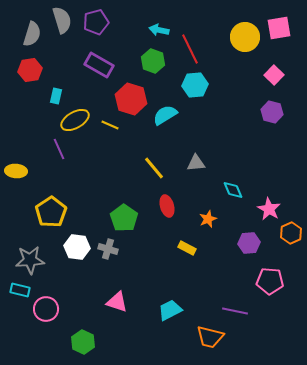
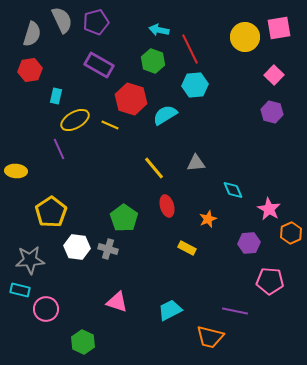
gray semicircle at (62, 20): rotated 8 degrees counterclockwise
